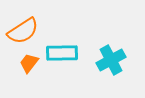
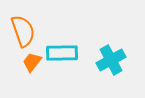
orange semicircle: rotated 76 degrees counterclockwise
orange trapezoid: moved 3 px right, 1 px up
